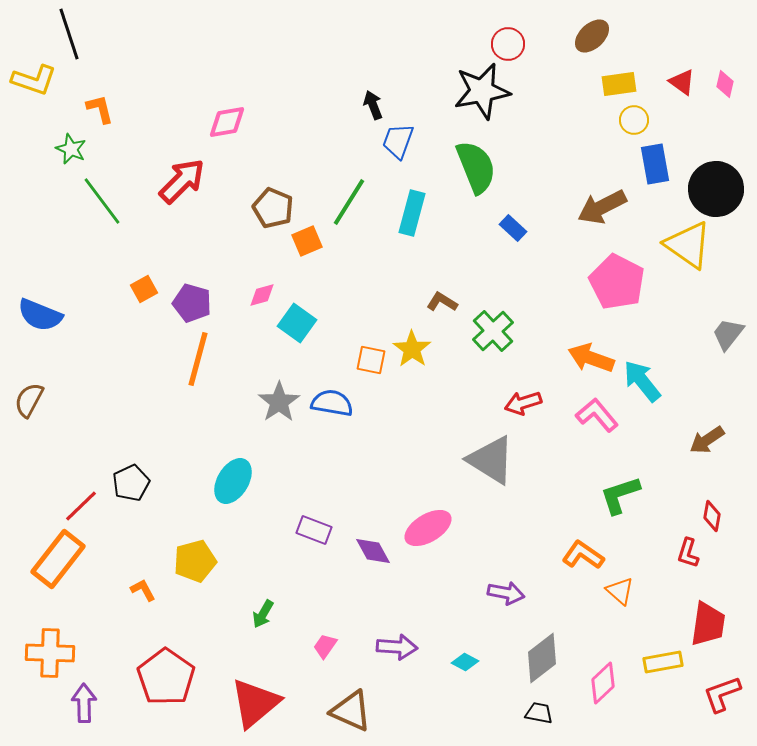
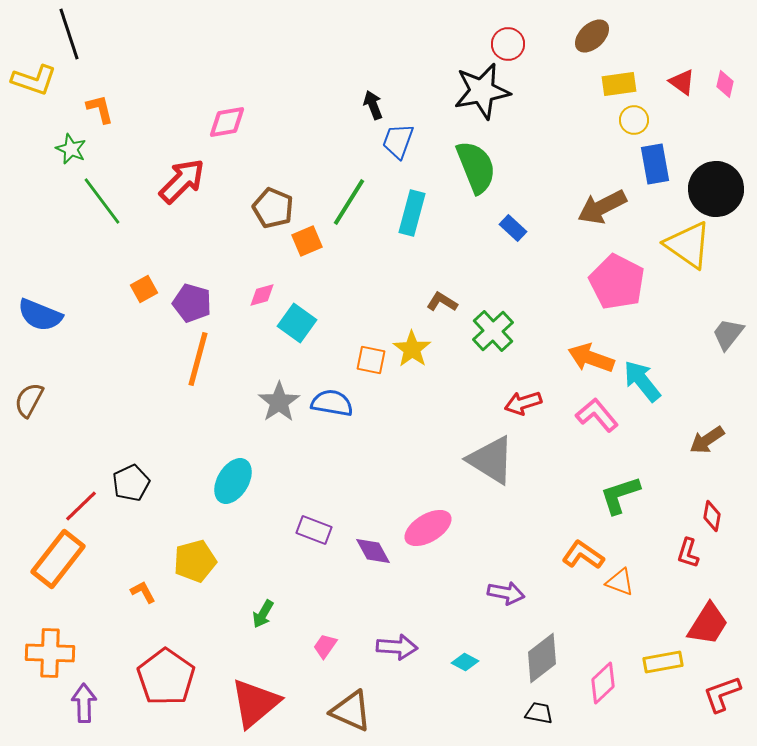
orange L-shape at (143, 590): moved 2 px down
orange triangle at (620, 591): moved 9 px up; rotated 20 degrees counterclockwise
red trapezoid at (708, 624): rotated 24 degrees clockwise
